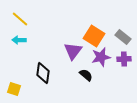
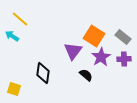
cyan arrow: moved 7 px left, 4 px up; rotated 32 degrees clockwise
purple star: rotated 18 degrees counterclockwise
